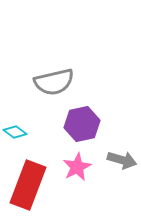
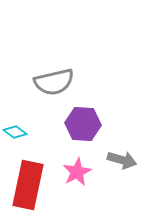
purple hexagon: moved 1 px right; rotated 16 degrees clockwise
pink star: moved 5 px down
red rectangle: rotated 9 degrees counterclockwise
